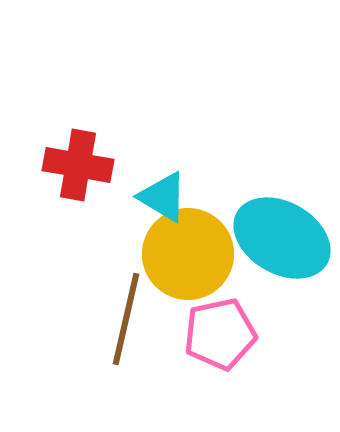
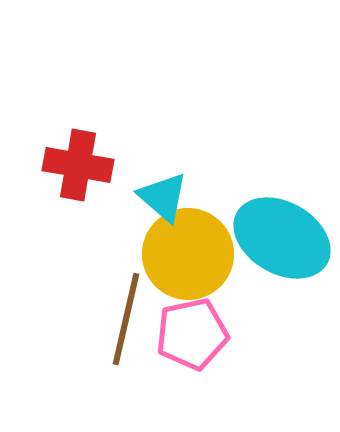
cyan triangle: rotated 10 degrees clockwise
pink pentagon: moved 28 px left
